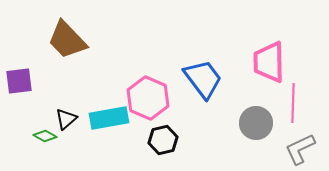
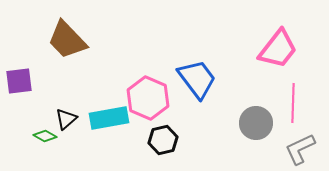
pink trapezoid: moved 9 px right, 13 px up; rotated 141 degrees counterclockwise
blue trapezoid: moved 6 px left
